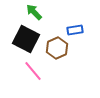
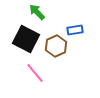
green arrow: moved 3 px right
brown hexagon: moved 1 px left, 2 px up
pink line: moved 2 px right, 2 px down
